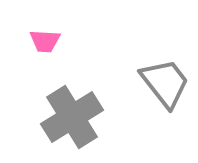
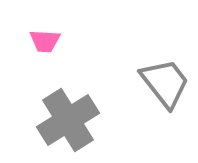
gray cross: moved 4 px left, 3 px down
